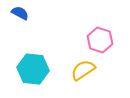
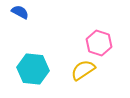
blue semicircle: moved 1 px up
pink hexagon: moved 1 px left, 3 px down
